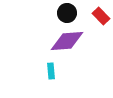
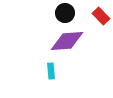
black circle: moved 2 px left
